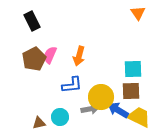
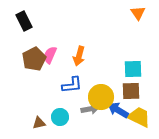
black rectangle: moved 8 px left
